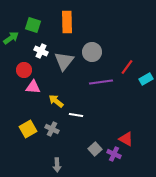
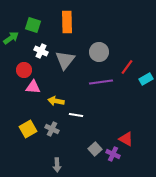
gray circle: moved 7 px right
gray triangle: moved 1 px right, 1 px up
yellow arrow: rotated 28 degrees counterclockwise
purple cross: moved 1 px left
